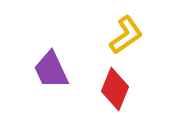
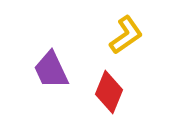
red diamond: moved 6 px left, 3 px down
